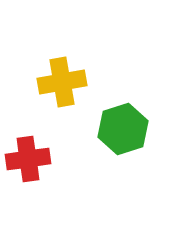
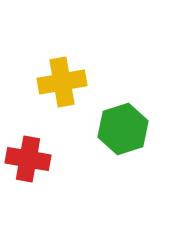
red cross: rotated 18 degrees clockwise
